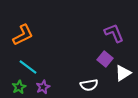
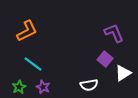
orange L-shape: moved 4 px right, 4 px up
cyan line: moved 5 px right, 3 px up
purple star: rotated 24 degrees counterclockwise
